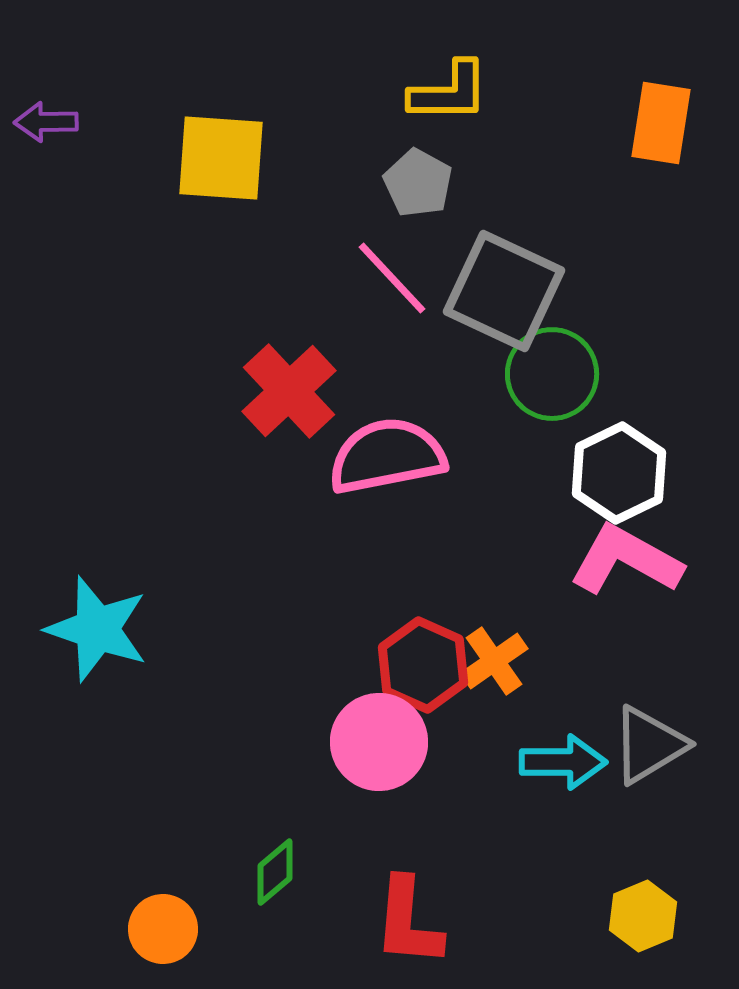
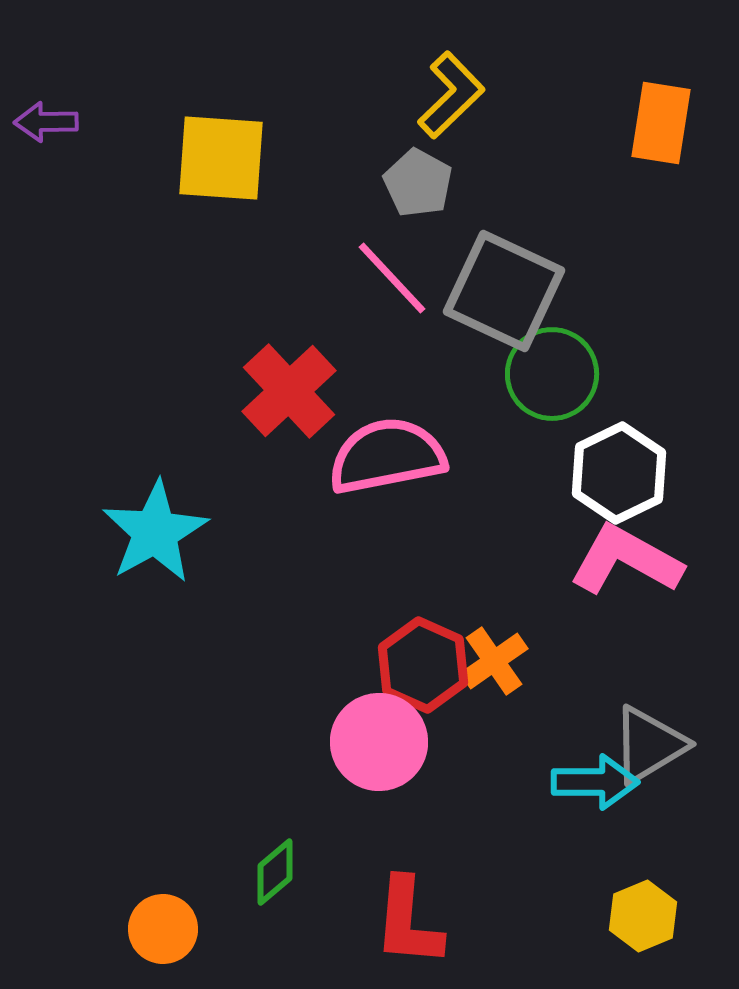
yellow L-shape: moved 2 px right, 3 px down; rotated 44 degrees counterclockwise
cyan star: moved 58 px right, 97 px up; rotated 24 degrees clockwise
cyan arrow: moved 32 px right, 20 px down
